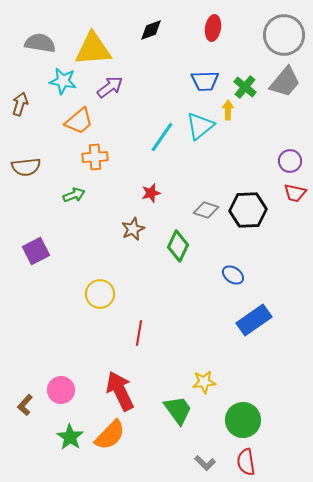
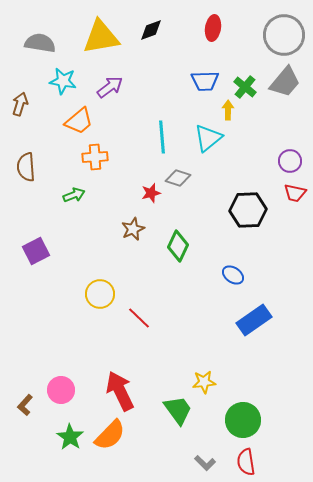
yellow triangle: moved 8 px right, 12 px up; rotated 6 degrees counterclockwise
cyan triangle: moved 8 px right, 12 px down
cyan line: rotated 40 degrees counterclockwise
brown semicircle: rotated 92 degrees clockwise
gray diamond: moved 28 px left, 32 px up
red line: moved 15 px up; rotated 55 degrees counterclockwise
